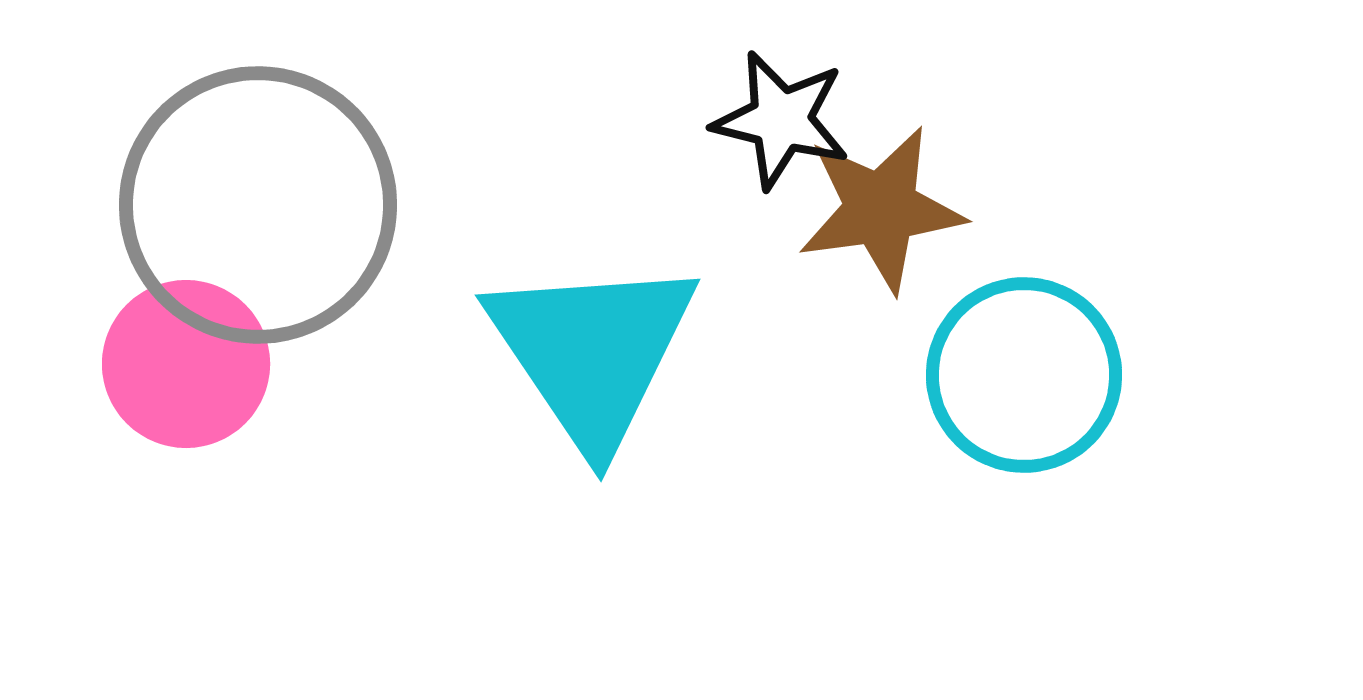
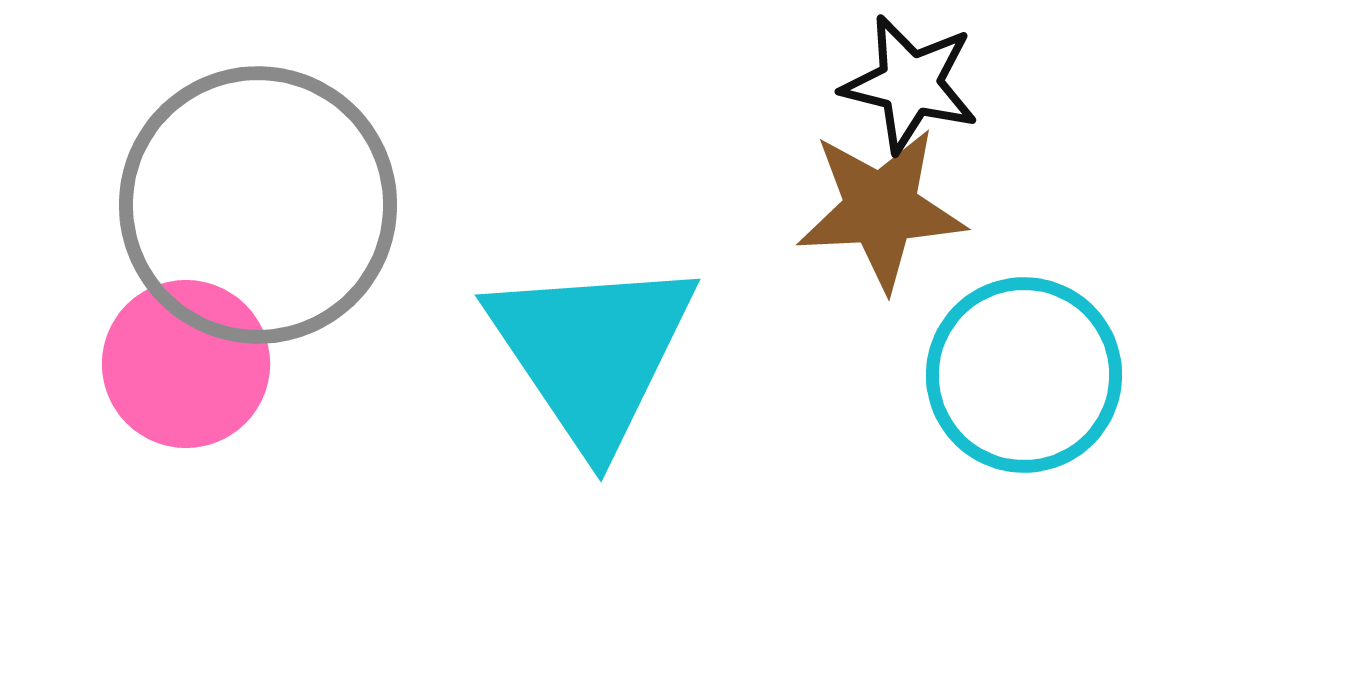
black star: moved 129 px right, 36 px up
brown star: rotated 5 degrees clockwise
